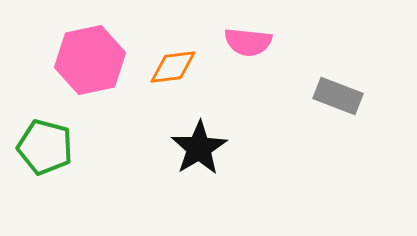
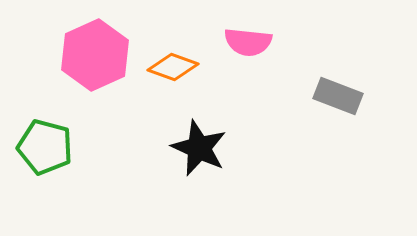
pink hexagon: moved 5 px right, 5 px up; rotated 12 degrees counterclockwise
orange diamond: rotated 27 degrees clockwise
black star: rotated 16 degrees counterclockwise
